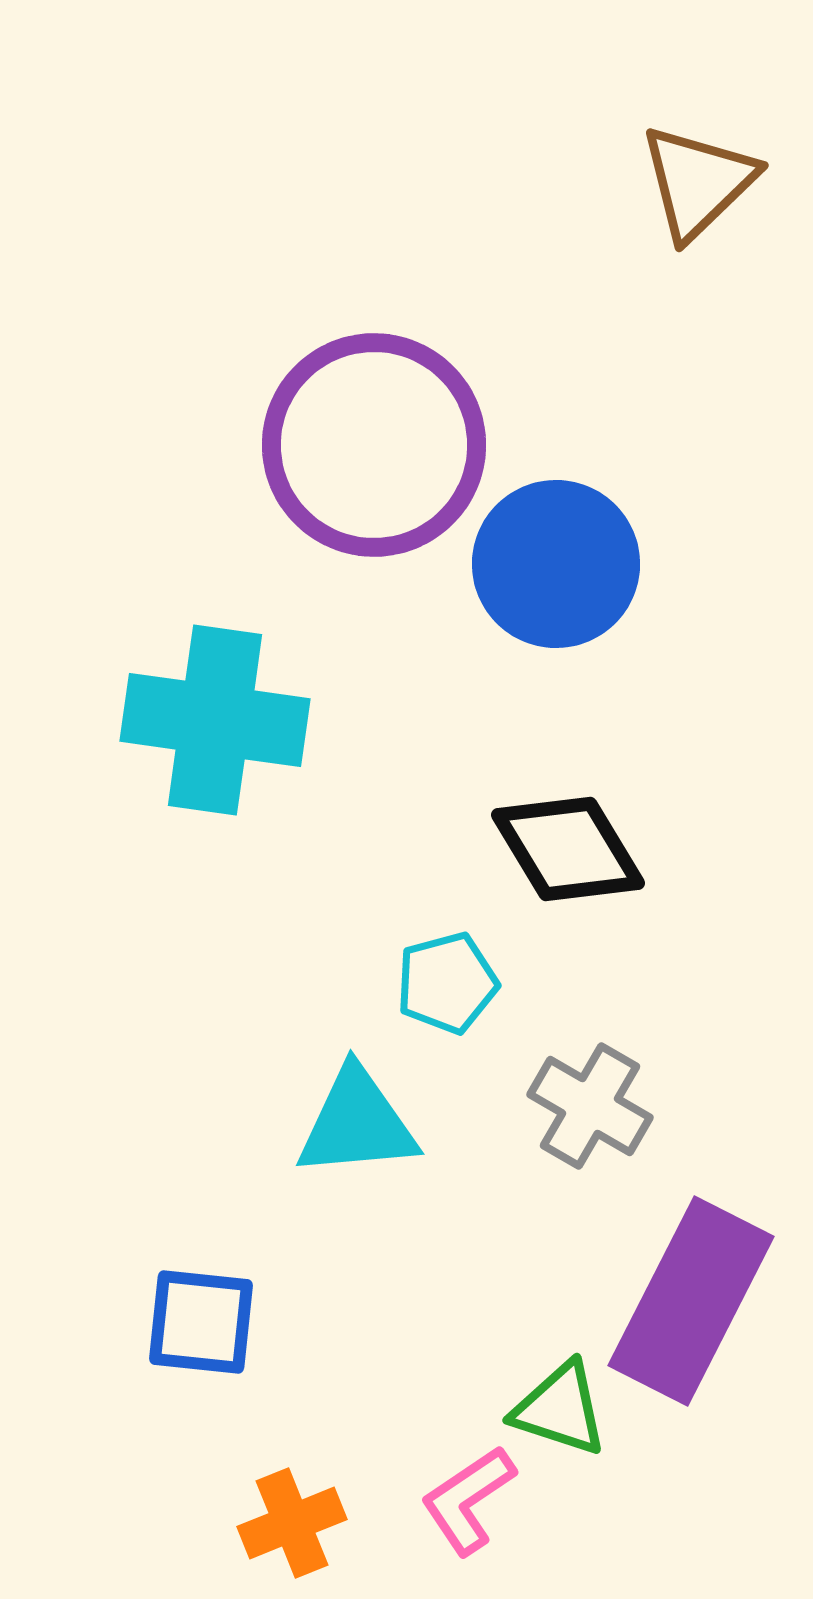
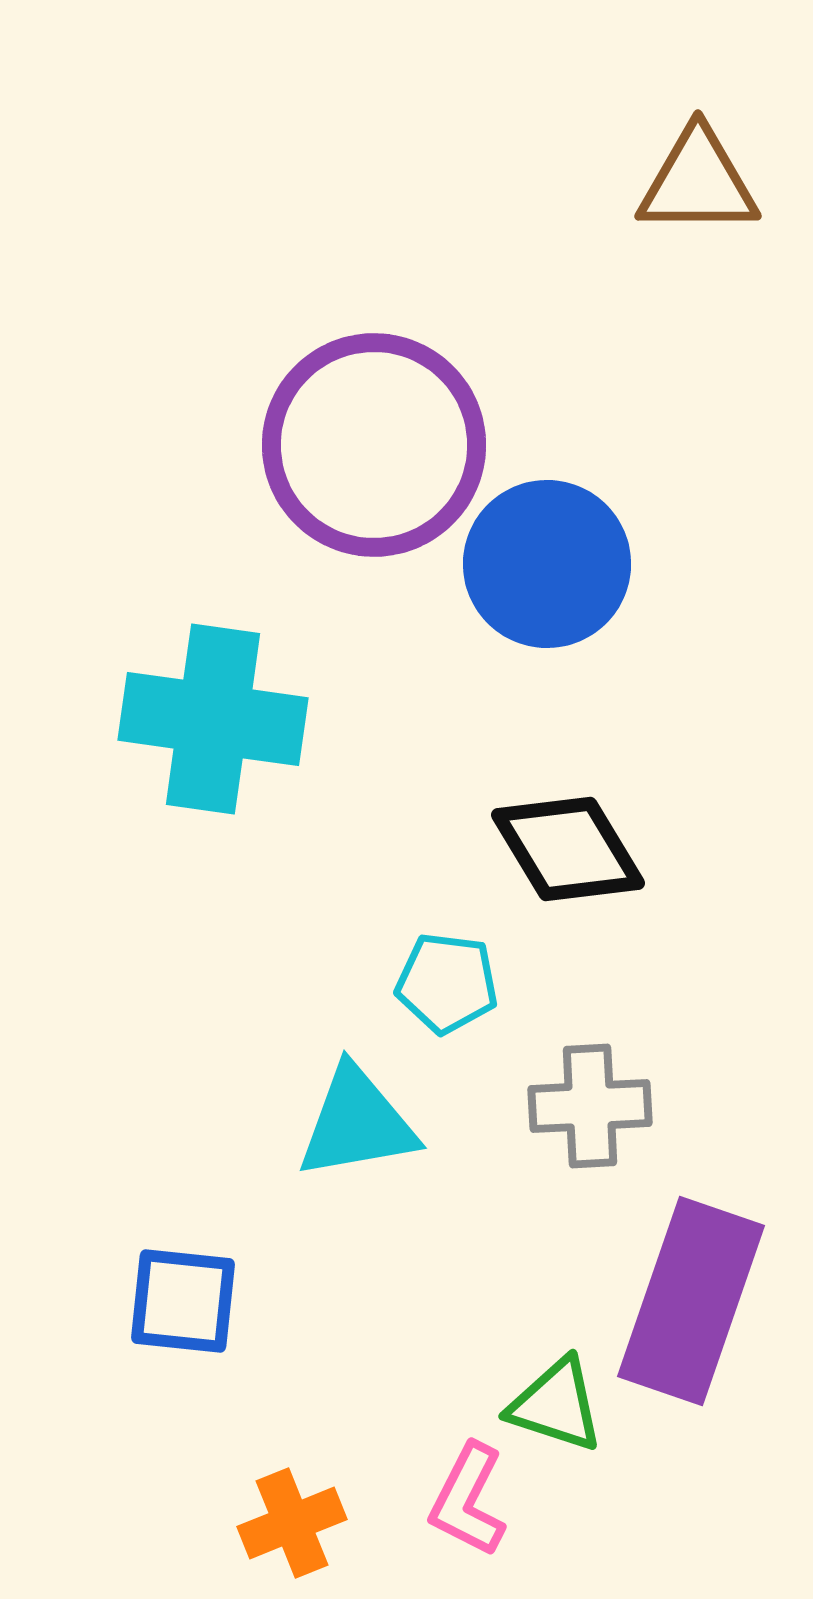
brown triangle: rotated 44 degrees clockwise
blue circle: moved 9 px left
cyan cross: moved 2 px left, 1 px up
cyan pentagon: rotated 22 degrees clockwise
gray cross: rotated 33 degrees counterclockwise
cyan triangle: rotated 5 degrees counterclockwise
purple rectangle: rotated 8 degrees counterclockwise
blue square: moved 18 px left, 21 px up
green triangle: moved 4 px left, 4 px up
pink L-shape: rotated 29 degrees counterclockwise
